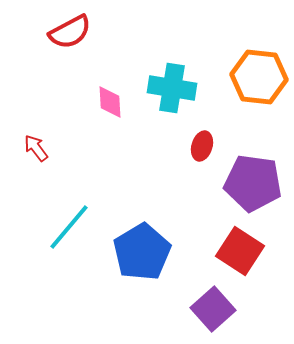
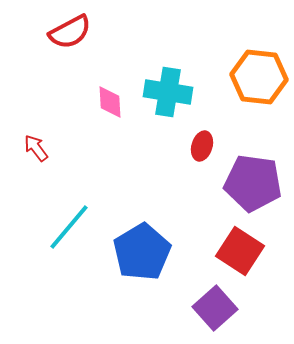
cyan cross: moved 4 px left, 4 px down
purple square: moved 2 px right, 1 px up
